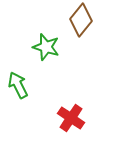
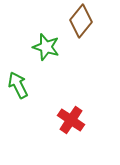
brown diamond: moved 1 px down
red cross: moved 2 px down
